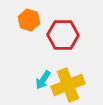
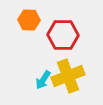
orange hexagon: rotated 15 degrees counterclockwise
yellow cross: moved 9 px up
